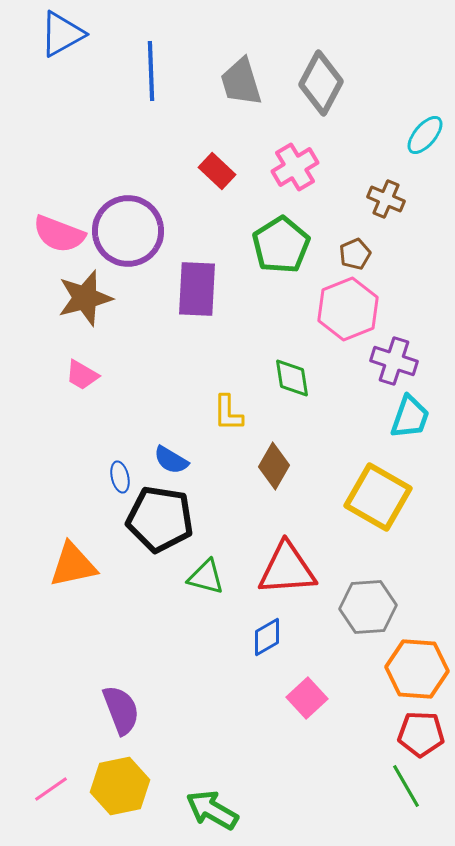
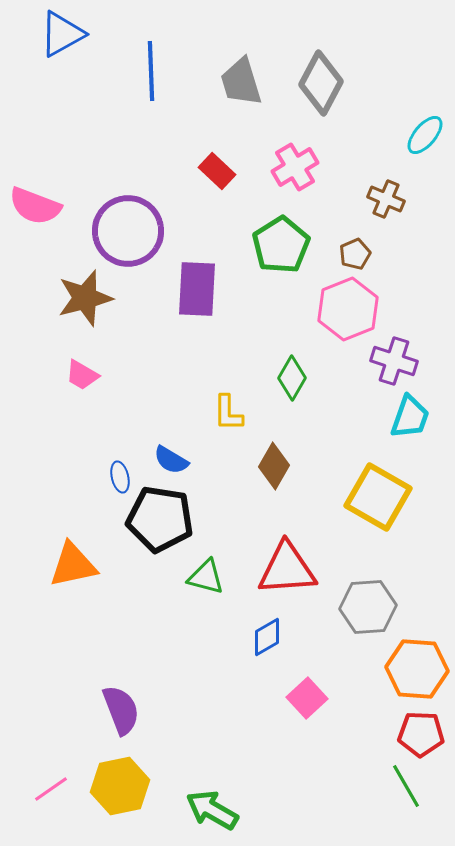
pink semicircle: moved 24 px left, 28 px up
green diamond: rotated 39 degrees clockwise
